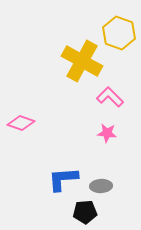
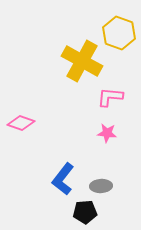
pink L-shape: rotated 40 degrees counterclockwise
blue L-shape: rotated 48 degrees counterclockwise
